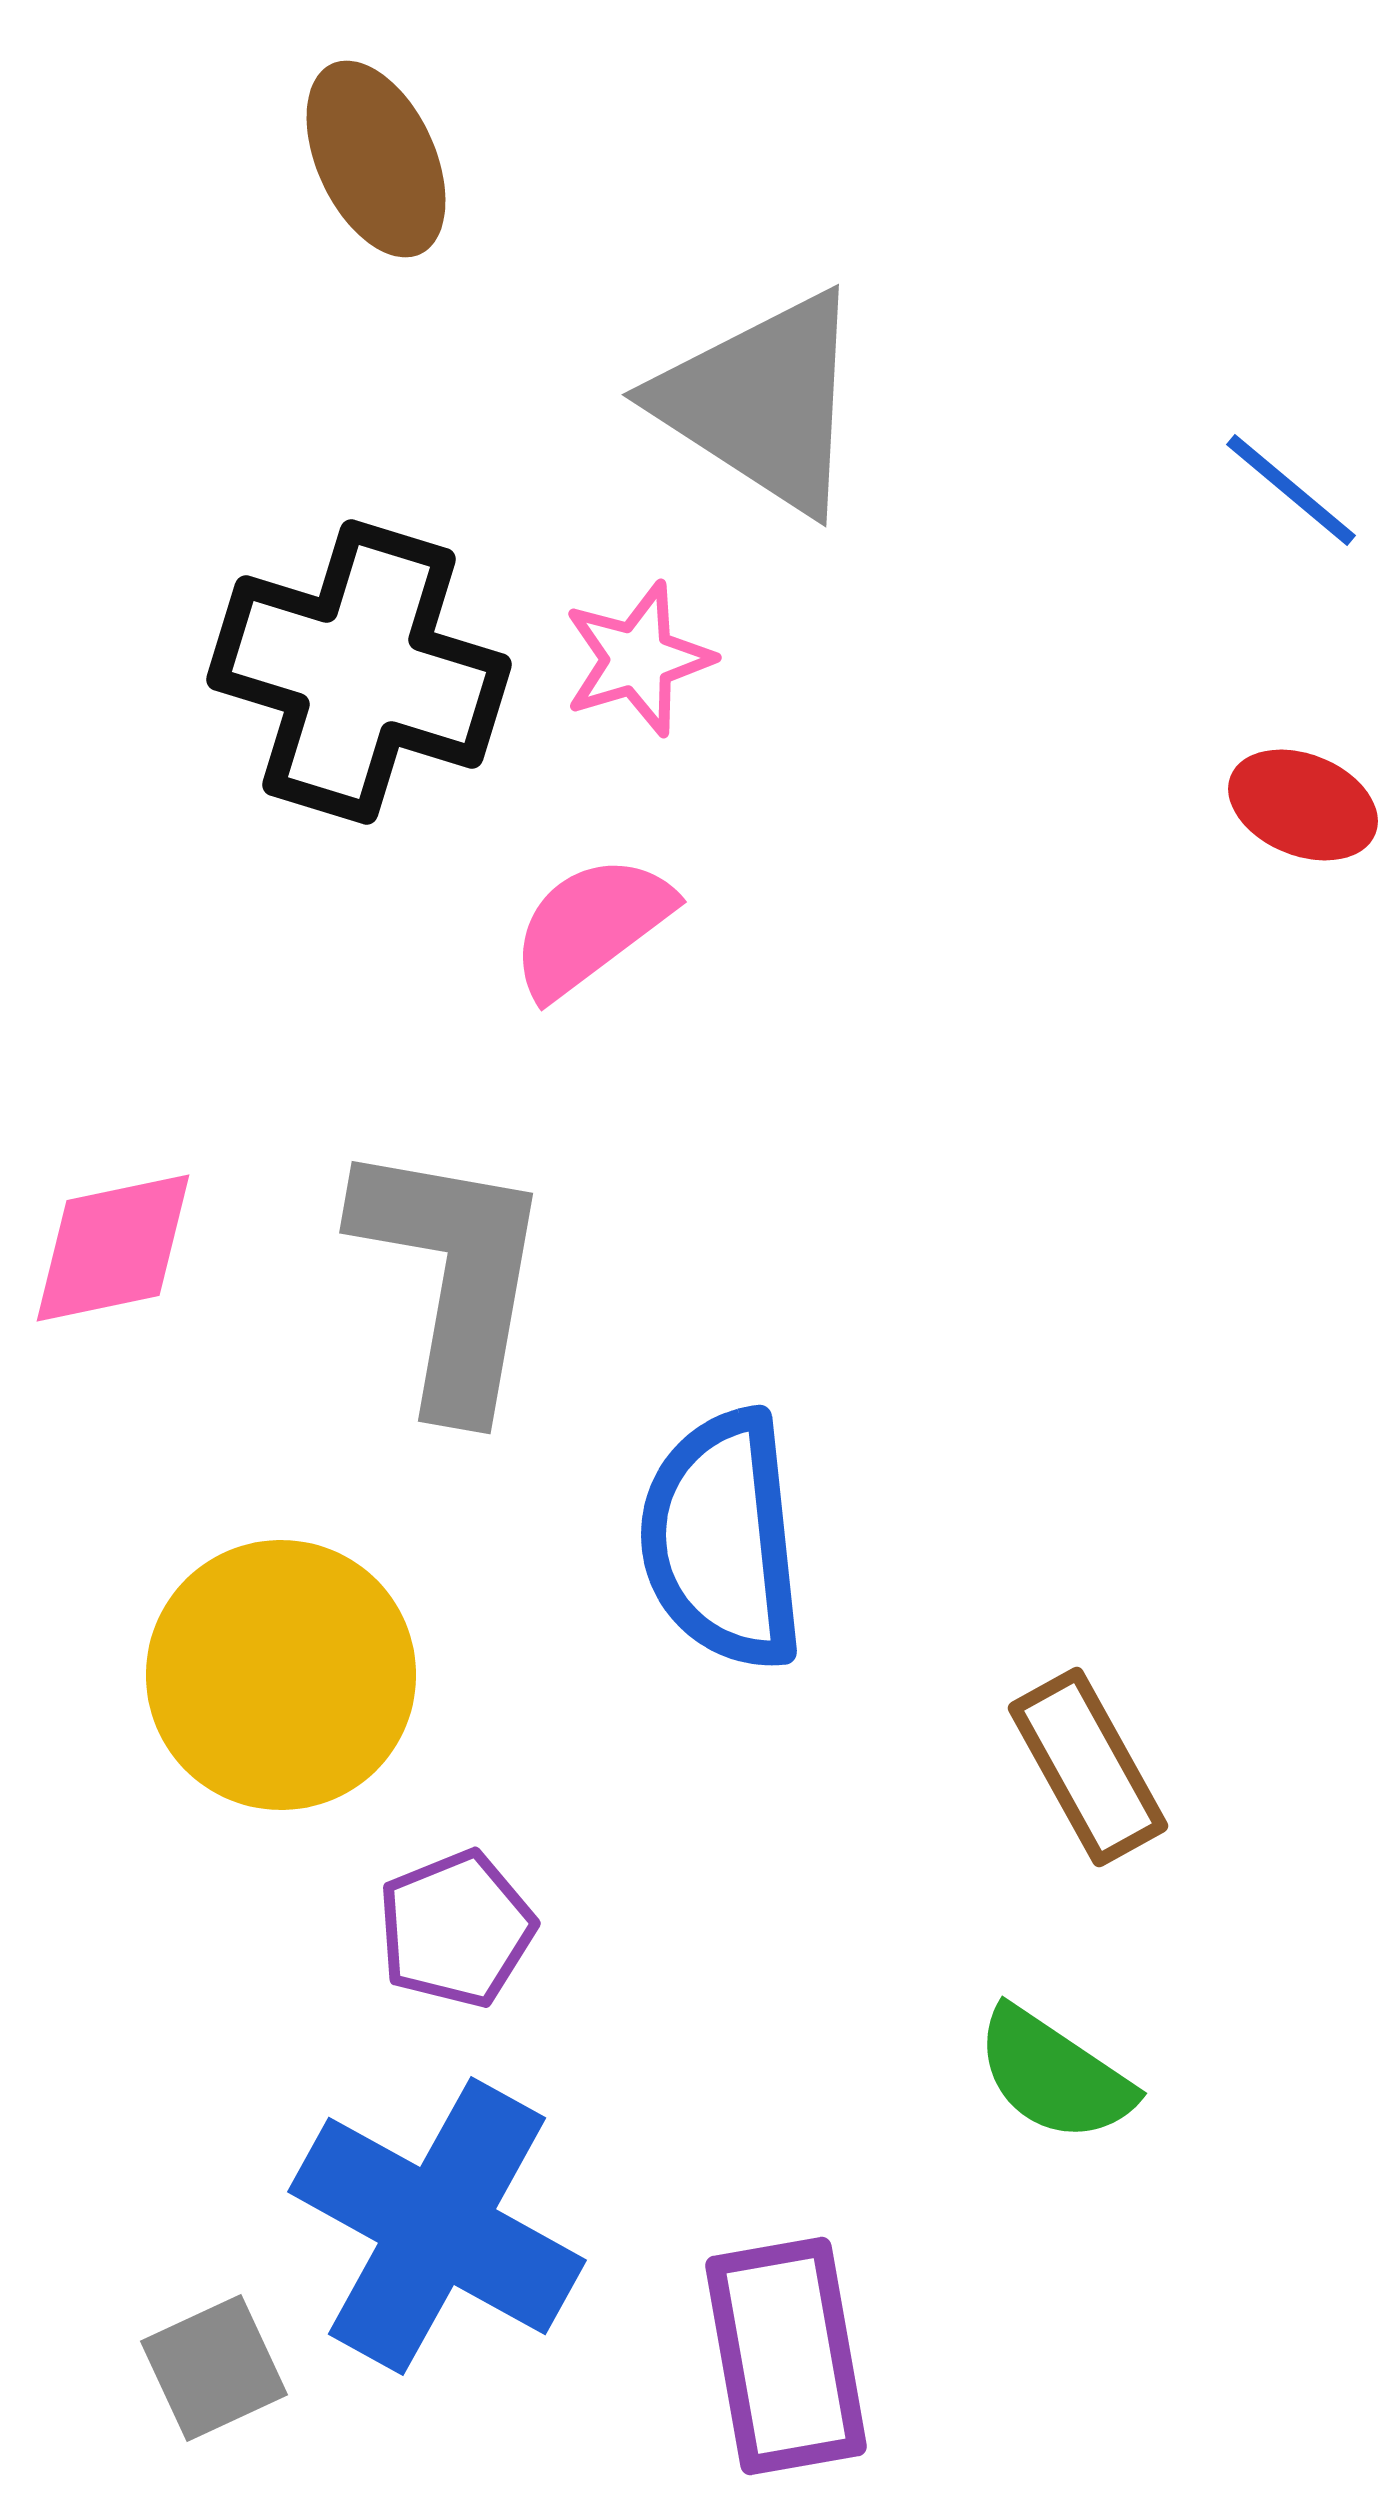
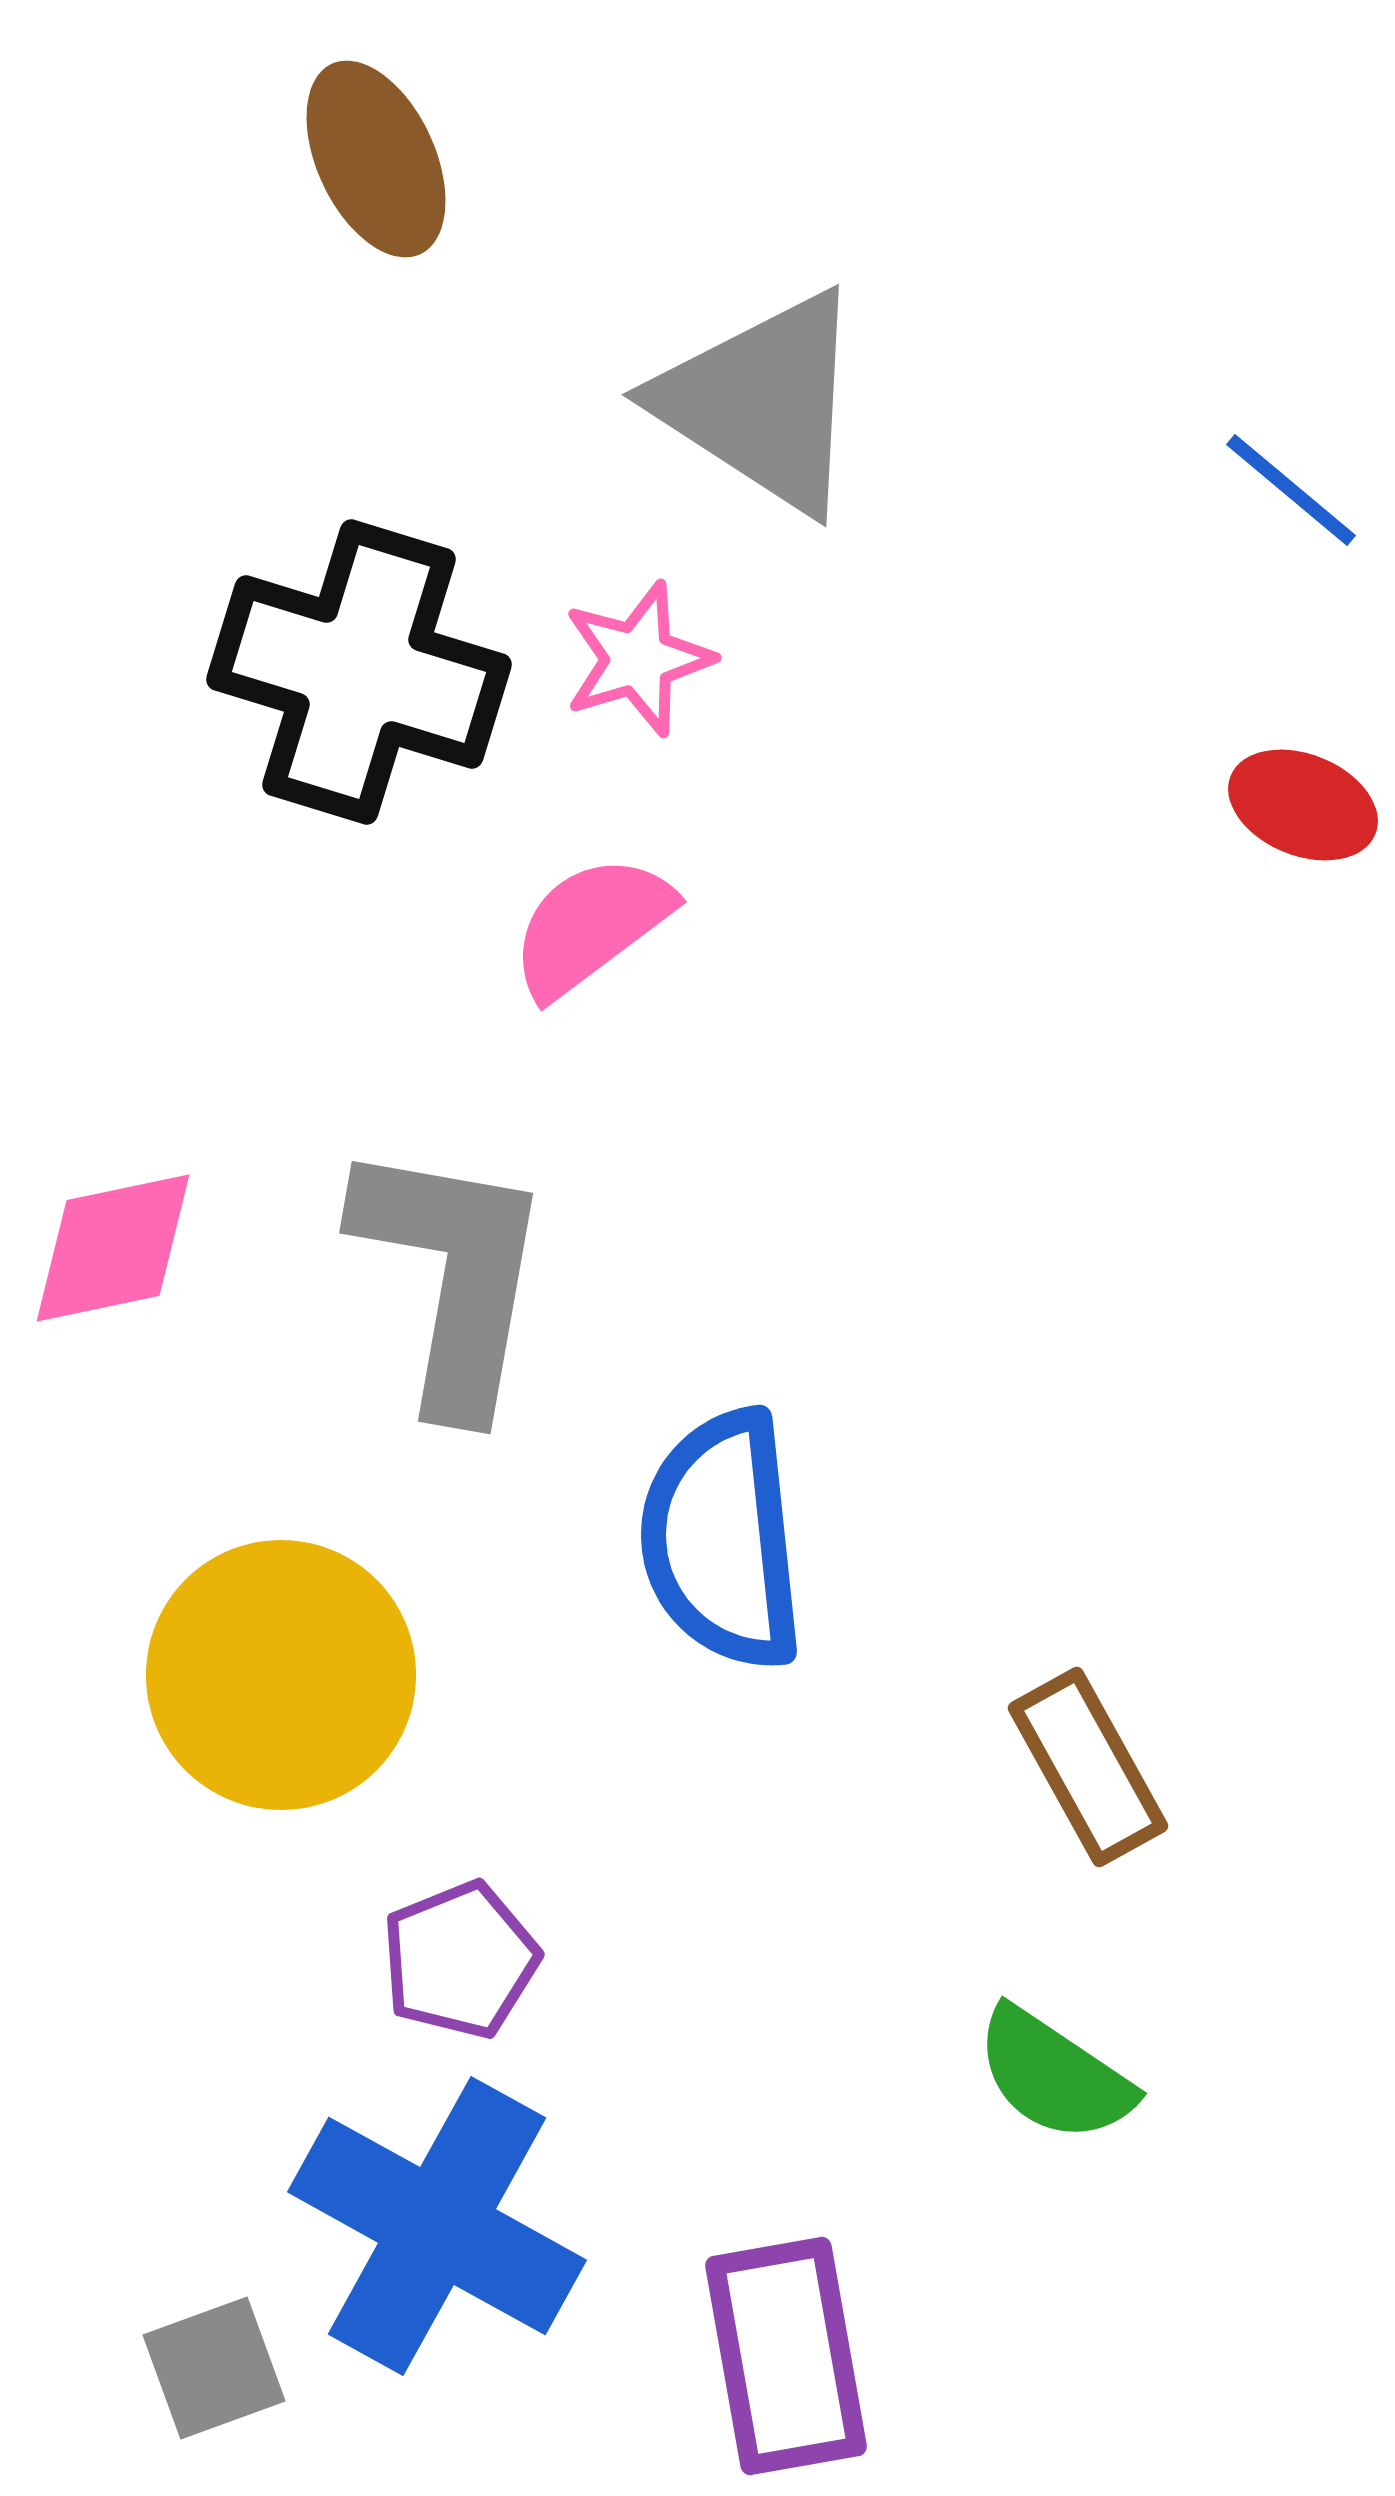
purple pentagon: moved 4 px right, 31 px down
gray square: rotated 5 degrees clockwise
